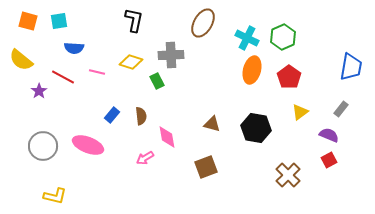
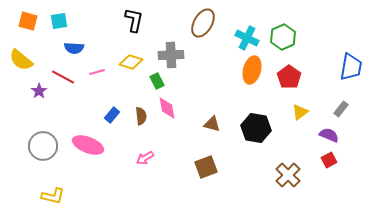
pink line: rotated 28 degrees counterclockwise
pink diamond: moved 29 px up
yellow L-shape: moved 2 px left
